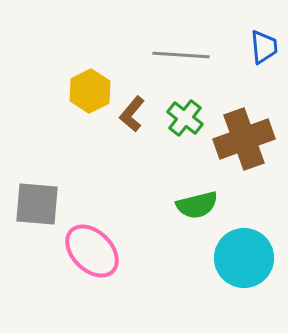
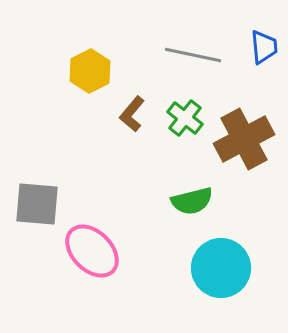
gray line: moved 12 px right; rotated 8 degrees clockwise
yellow hexagon: moved 20 px up
brown cross: rotated 8 degrees counterclockwise
green semicircle: moved 5 px left, 4 px up
cyan circle: moved 23 px left, 10 px down
